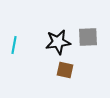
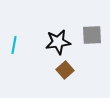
gray square: moved 4 px right, 2 px up
brown square: rotated 36 degrees clockwise
